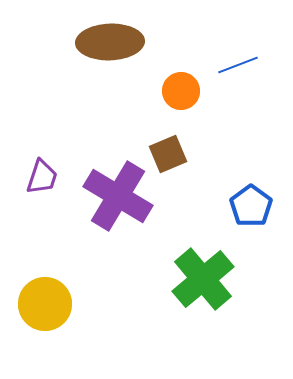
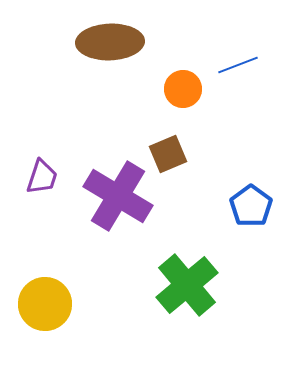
orange circle: moved 2 px right, 2 px up
green cross: moved 16 px left, 6 px down
